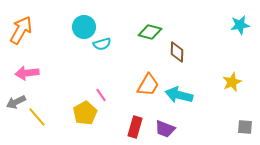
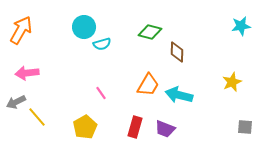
cyan star: moved 1 px right, 1 px down
pink line: moved 2 px up
yellow pentagon: moved 14 px down
